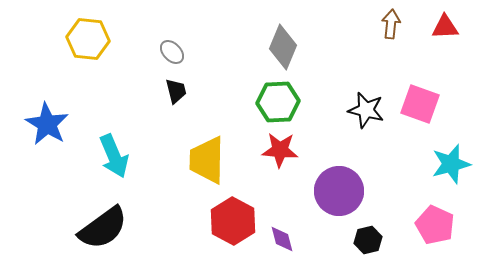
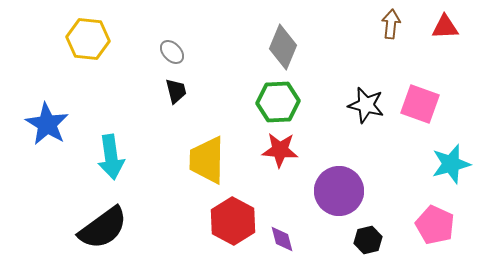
black star: moved 5 px up
cyan arrow: moved 3 px left, 1 px down; rotated 15 degrees clockwise
